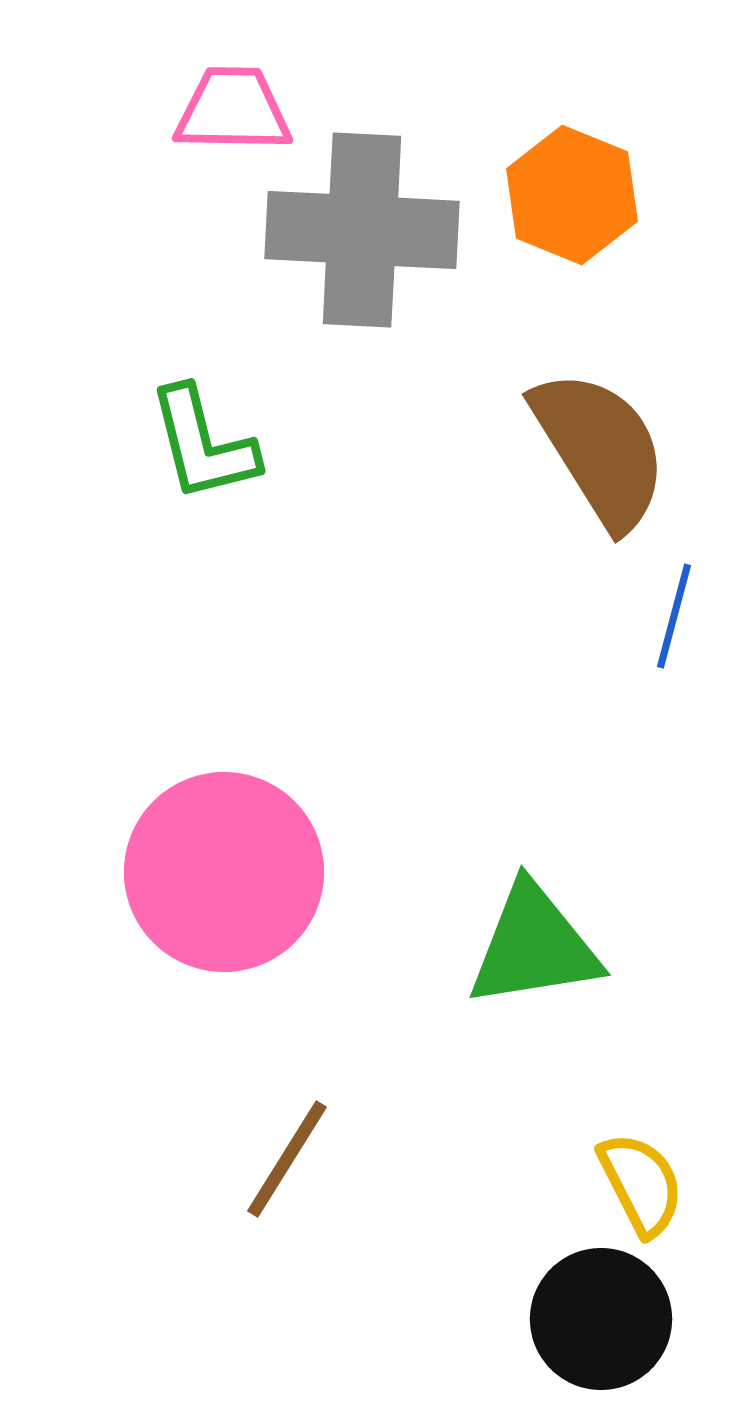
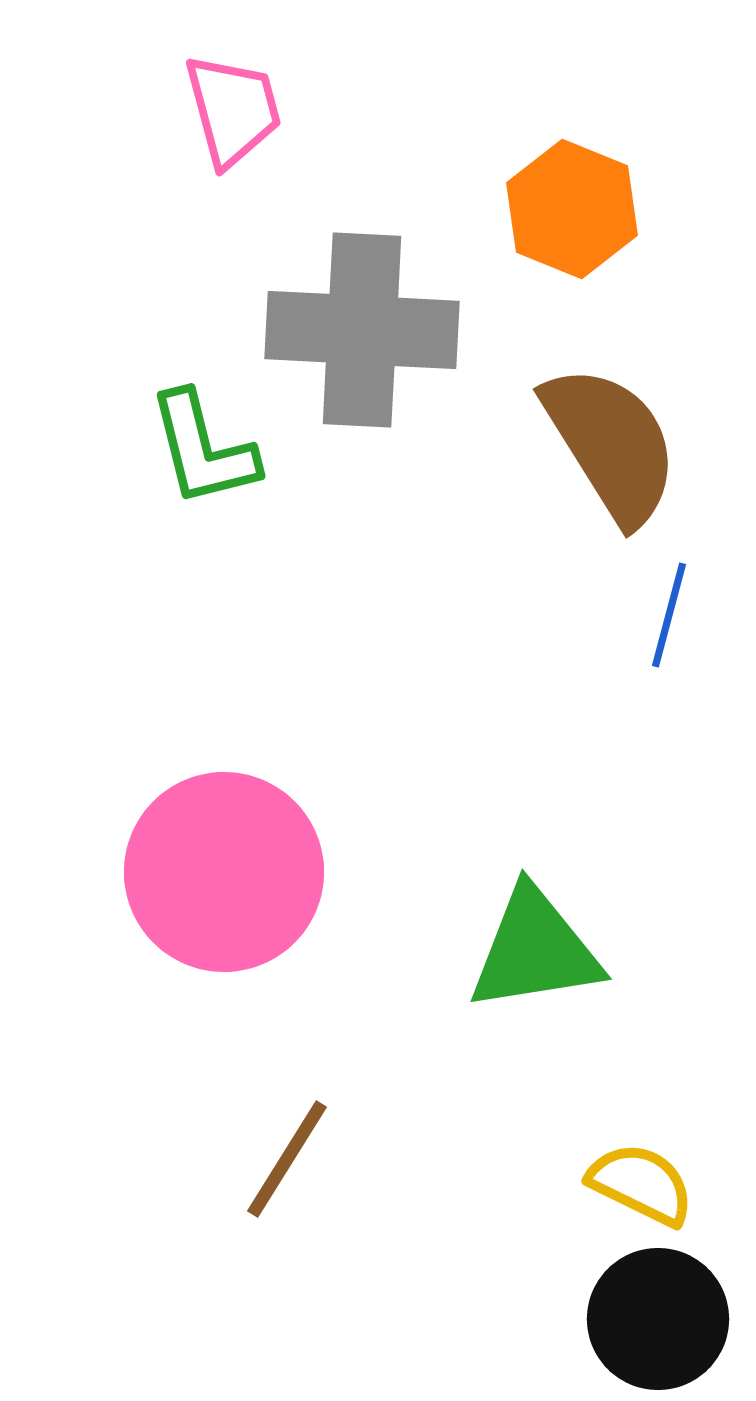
pink trapezoid: rotated 74 degrees clockwise
orange hexagon: moved 14 px down
gray cross: moved 100 px down
green L-shape: moved 5 px down
brown semicircle: moved 11 px right, 5 px up
blue line: moved 5 px left, 1 px up
green triangle: moved 1 px right, 4 px down
yellow semicircle: rotated 37 degrees counterclockwise
black circle: moved 57 px right
